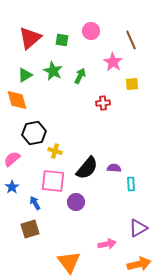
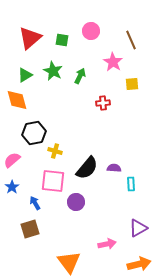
pink semicircle: moved 1 px down
